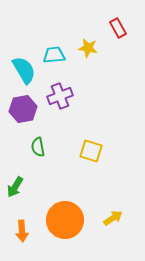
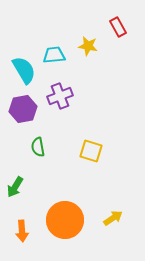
red rectangle: moved 1 px up
yellow star: moved 2 px up
